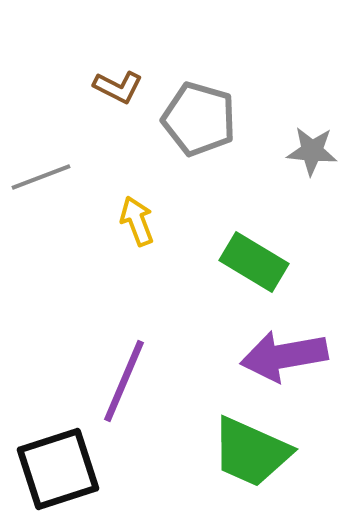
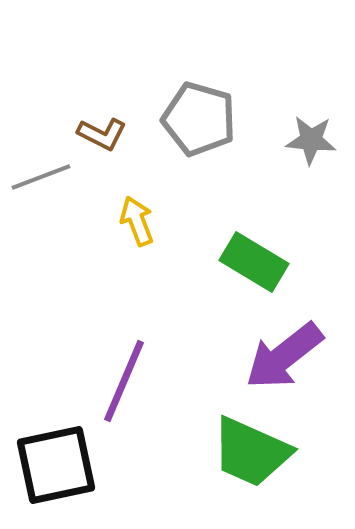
brown L-shape: moved 16 px left, 47 px down
gray star: moved 1 px left, 11 px up
purple arrow: rotated 28 degrees counterclockwise
black square: moved 2 px left, 4 px up; rotated 6 degrees clockwise
